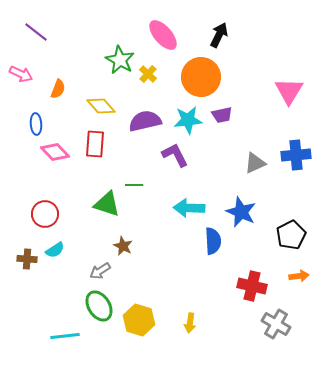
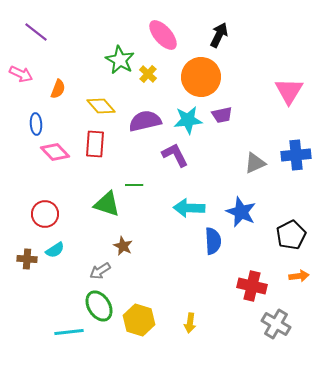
cyan line: moved 4 px right, 4 px up
